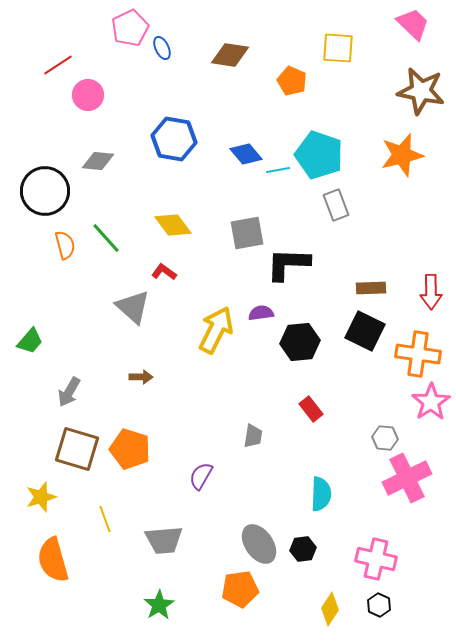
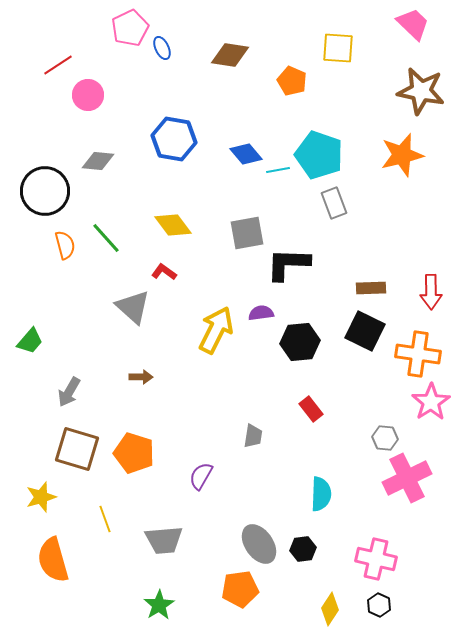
gray rectangle at (336, 205): moved 2 px left, 2 px up
orange pentagon at (130, 449): moved 4 px right, 4 px down
